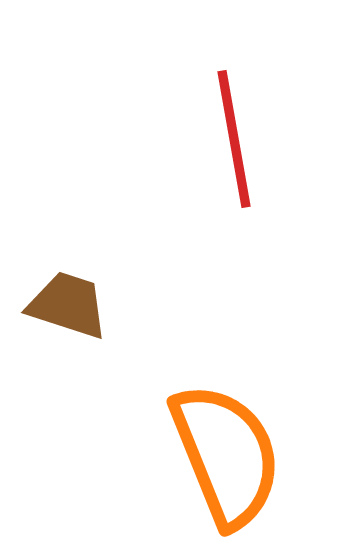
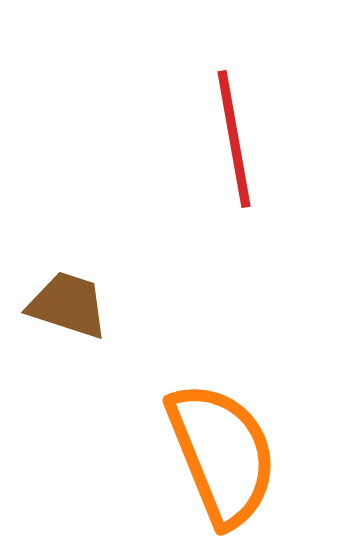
orange semicircle: moved 4 px left, 1 px up
